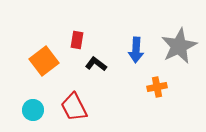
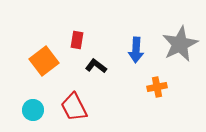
gray star: moved 1 px right, 2 px up
black L-shape: moved 2 px down
